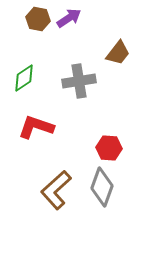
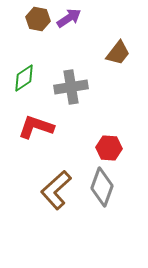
gray cross: moved 8 px left, 6 px down
